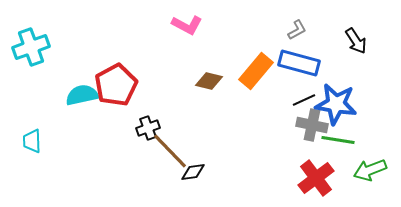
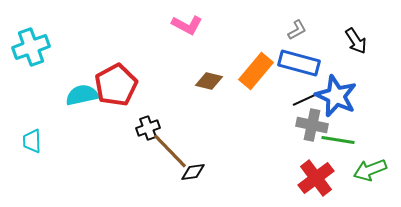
blue star: moved 8 px up; rotated 15 degrees clockwise
